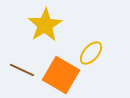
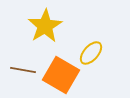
yellow star: moved 1 px down
brown line: moved 1 px right; rotated 15 degrees counterclockwise
